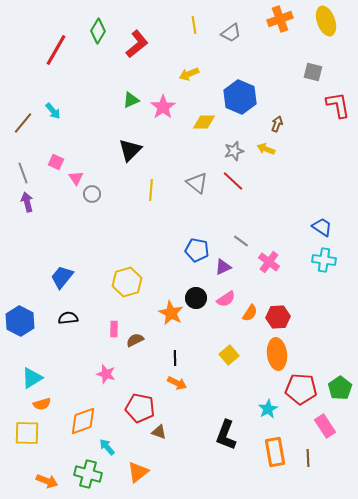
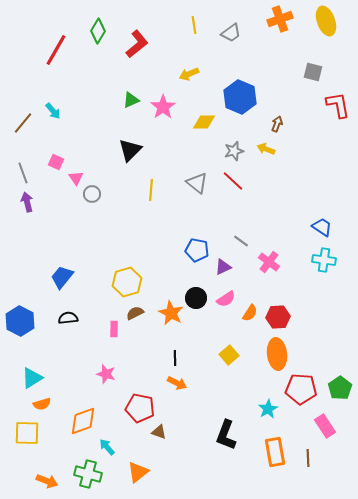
brown semicircle at (135, 340): moved 27 px up
